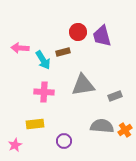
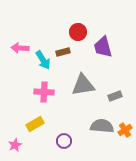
purple trapezoid: moved 1 px right, 11 px down
yellow rectangle: rotated 24 degrees counterclockwise
